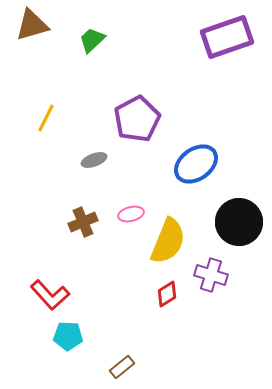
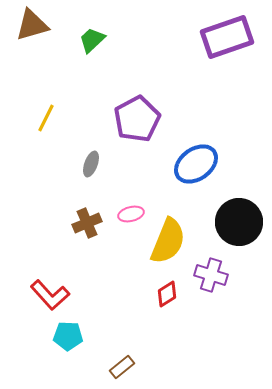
gray ellipse: moved 3 px left, 4 px down; rotated 50 degrees counterclockwise
brown cross: moved 4 px right, 1 px down
